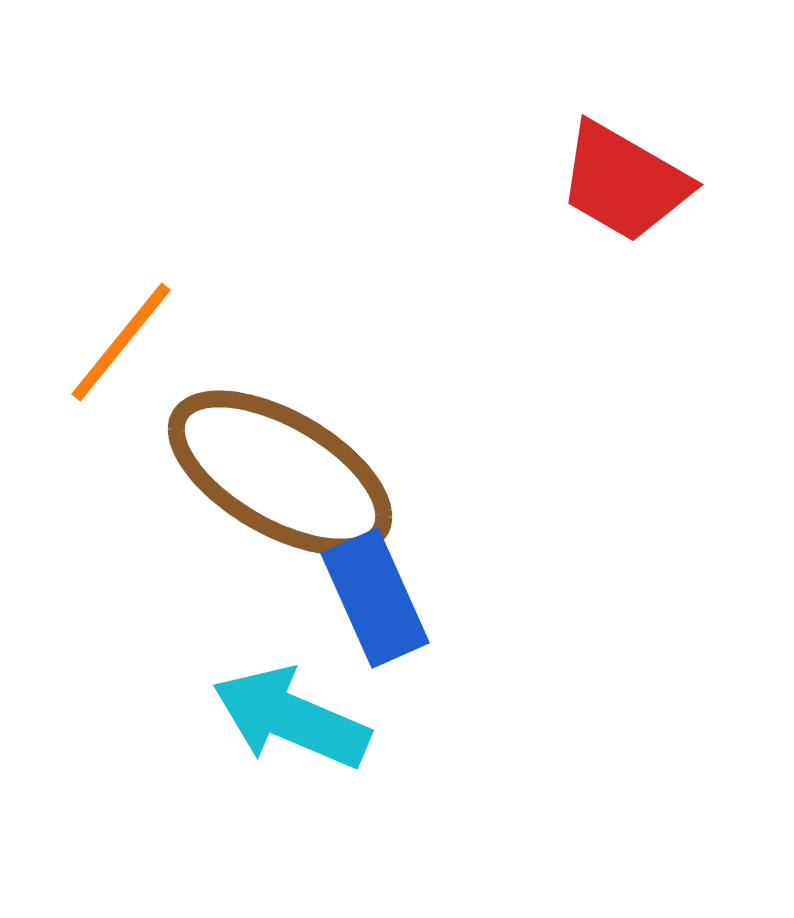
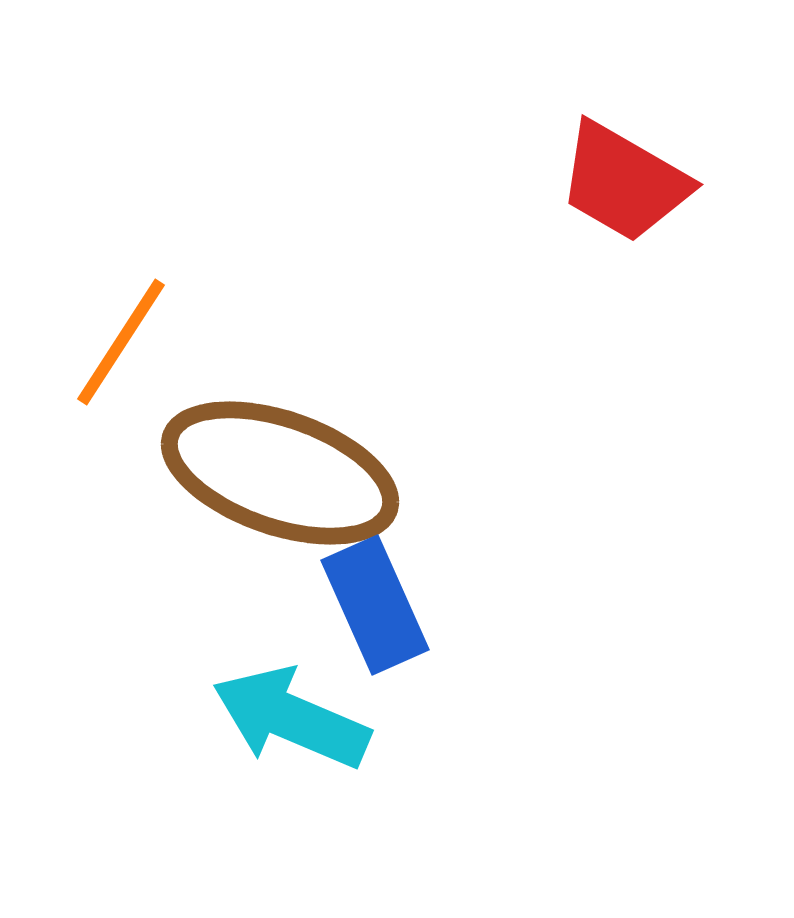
orange line: rotated 6 degrees counterclockwise
brown ellipse: rotated 11 degrees counterclockwise
blue rectangle: moved 7 px down
